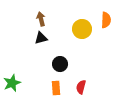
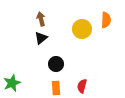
black triangle: rotated 24 degrees counterclockwise
black circle: moved 4 px left
red semicircle: moved 1 px right, 1 px up
